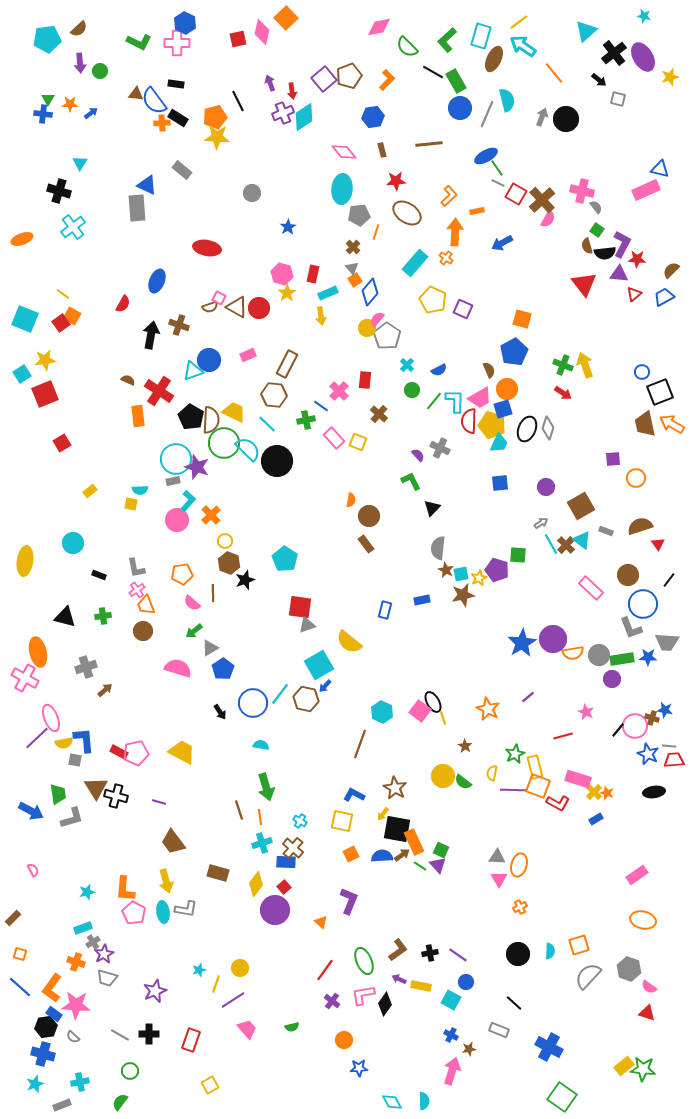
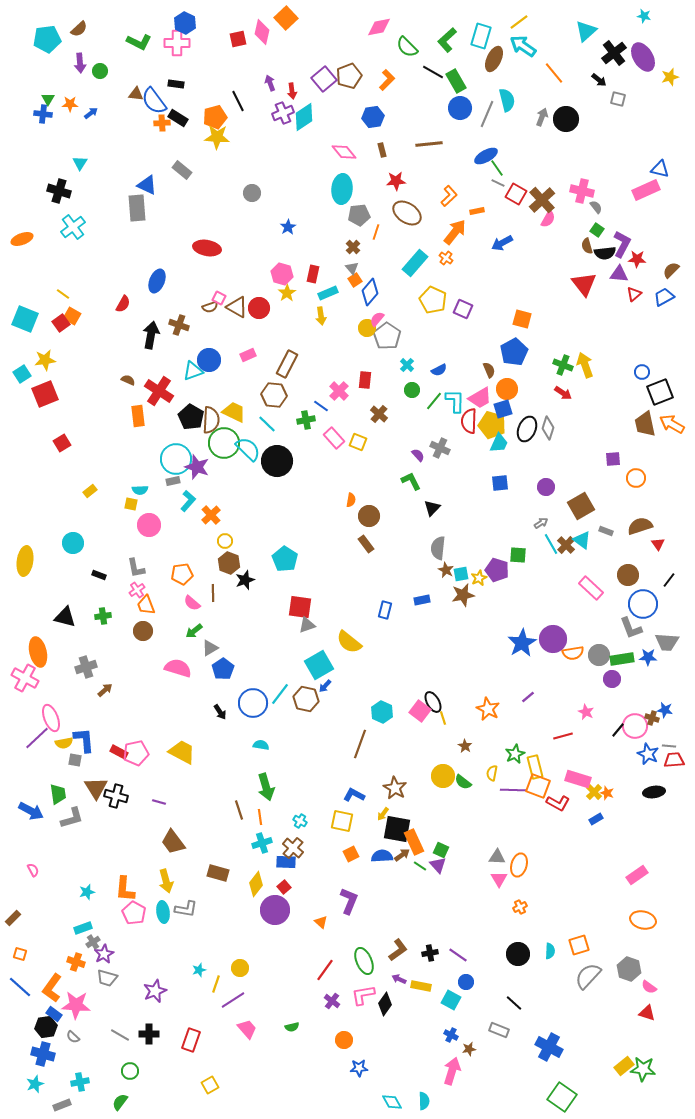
orange arrow at (455, 232): rotated 36 degrees clockwise
pink circle at (177, 520): moved 28 px left, 5 px down
